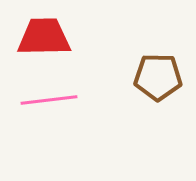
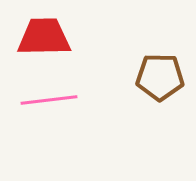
brown pentagon: moved 2 px right
